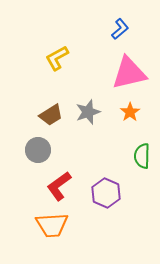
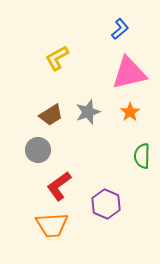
purple hexagon: moved 11 px down
